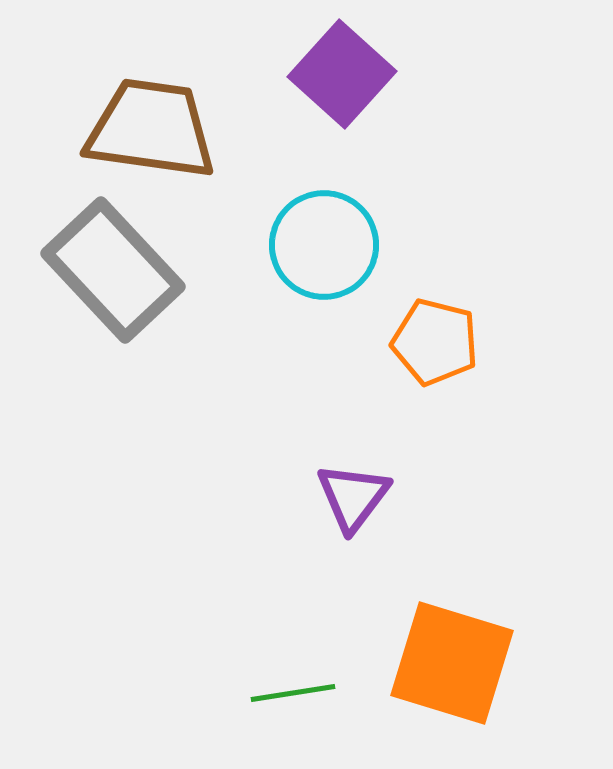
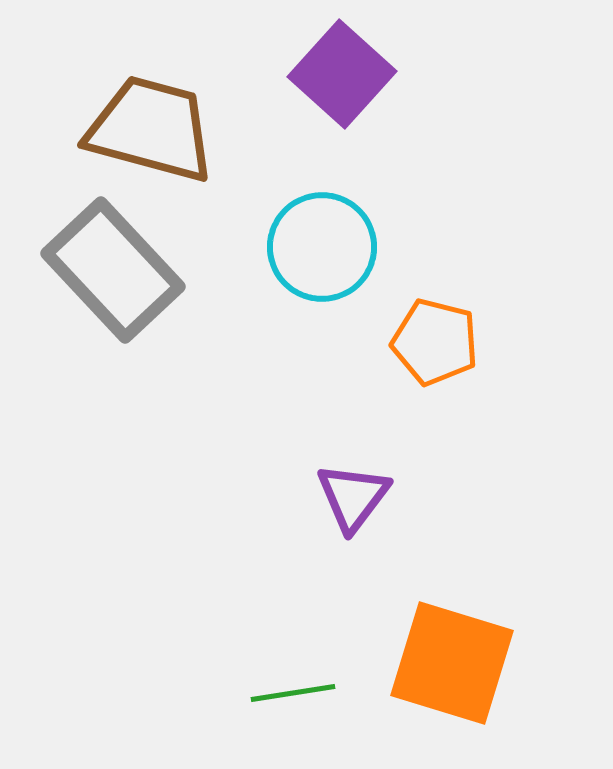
brown trapezoid: rotated 7 degrees clockwise
cyan circle: moved 2 px left, 2 px down
